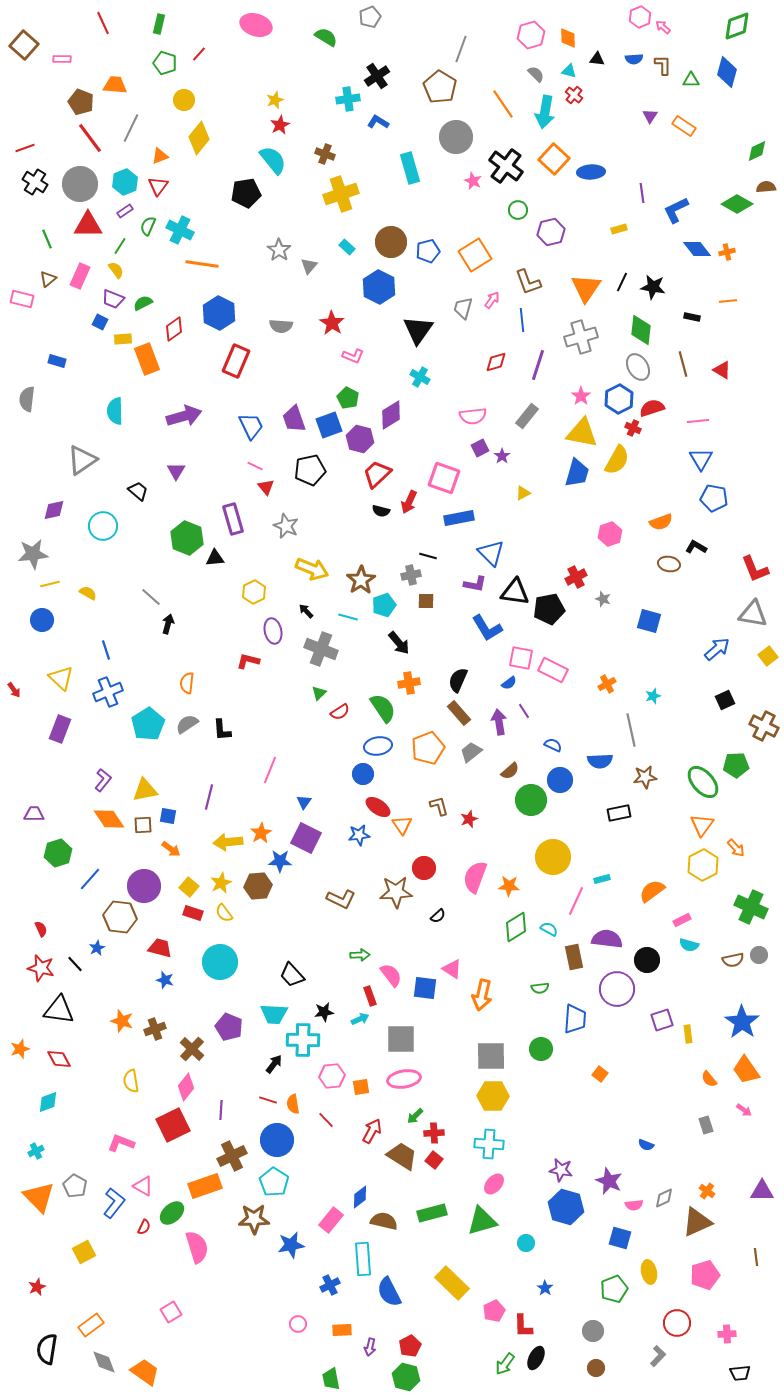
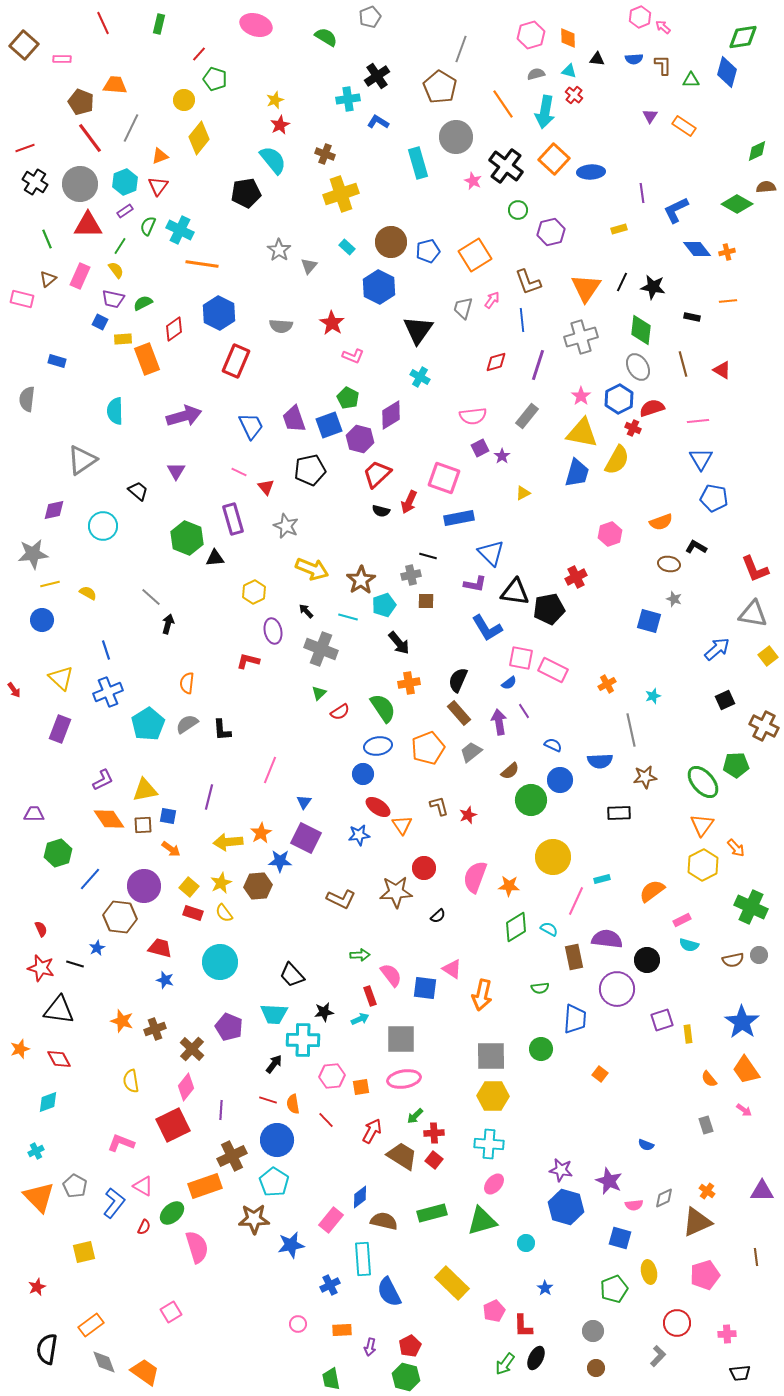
green diamond at (737, 26): moved 6 px right, 11 px down; rotated 12 degrees clockwise
green pentagon at (165, 63): moved 50 px right, 16 px down
gray semicircle at (536, 74): rotated 60 degrees counterclockwise
cyan rectangle at (410, 168): moved 8 px right, 5 px up
purple trapezoid at (113, 299): rotated 10 degrees counterclockwise
pink line at (255, 466): moved 16 px left, 6 px down
gray star at (603, 599): moved 71 px right
purple L-shape at (103, 780): rotated 25 degrees clockwise
black rectangle at (619, 813): rotated 10 degrees clockwise
red star at (469, 819): moved 1 px left, 4 px up
black line at (75, 964): rotated 30 degrees counterclockwise
yellow square at (84, 1252): rotated 15 degrees clockwise
